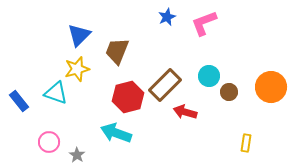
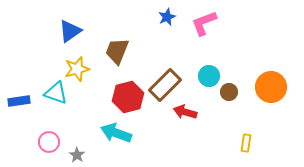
blue triangle: moved 9 px left, 4 px up; rotated 10 degrees clockwise
blue rectangle: rotated 60 degrees counterclockwise
